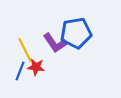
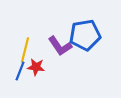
blue pentagon: moved 9 px right, 2 px down
purple L-shape: moved 5 px right, 3 px down
yellow line: rotated 40 degrees clockwise
